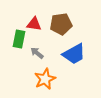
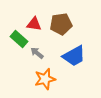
green rectangle: rotated 60 degrees counterclockwise
blue trapezoid: moved 2 px down
orange star: rotated 10 degrees clockwise
